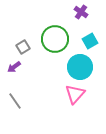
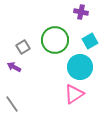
purple cross: rotated 24 degrees counterclockwise
green circle: moved 1 px down
purple arrow: rotated 64 degrees clockwise
pink triangle: moved 1 px left; rotated 15 degrees clockwise
gray line: moved 3 px left, 3 px down
